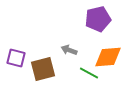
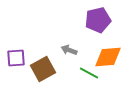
purple pentagon: moved 1 px down
purple square: rotated 18 degrees counterclockwise
brown square: rotated 15 degrees counterclockwise
